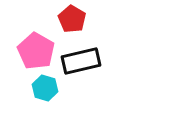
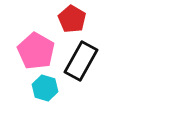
black rectangle: rotated 48 degrees counterclockwise
